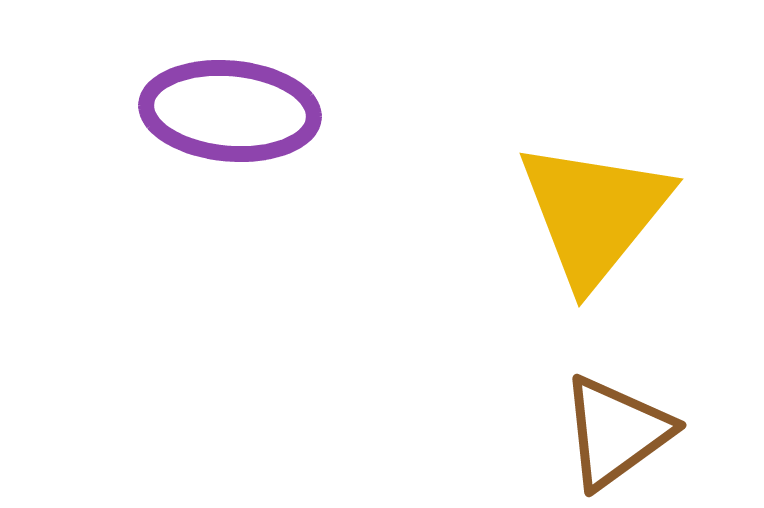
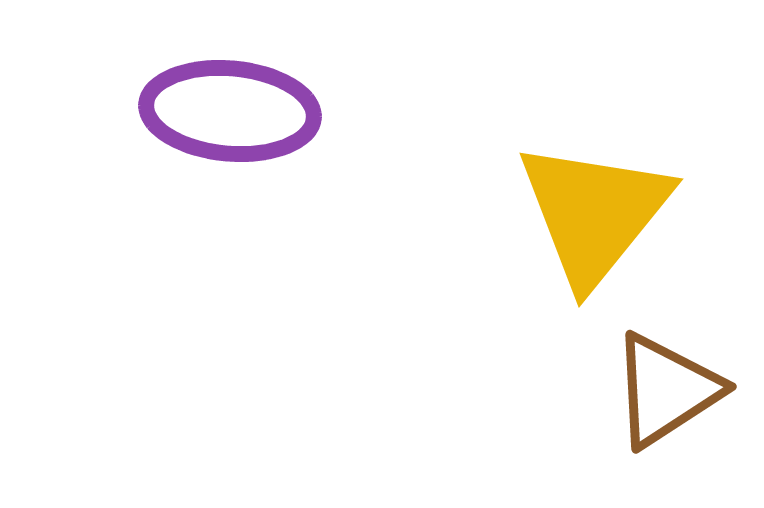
brown triangle: moved 50 px right, 42 px up; rotated 3 degrees clockwise
